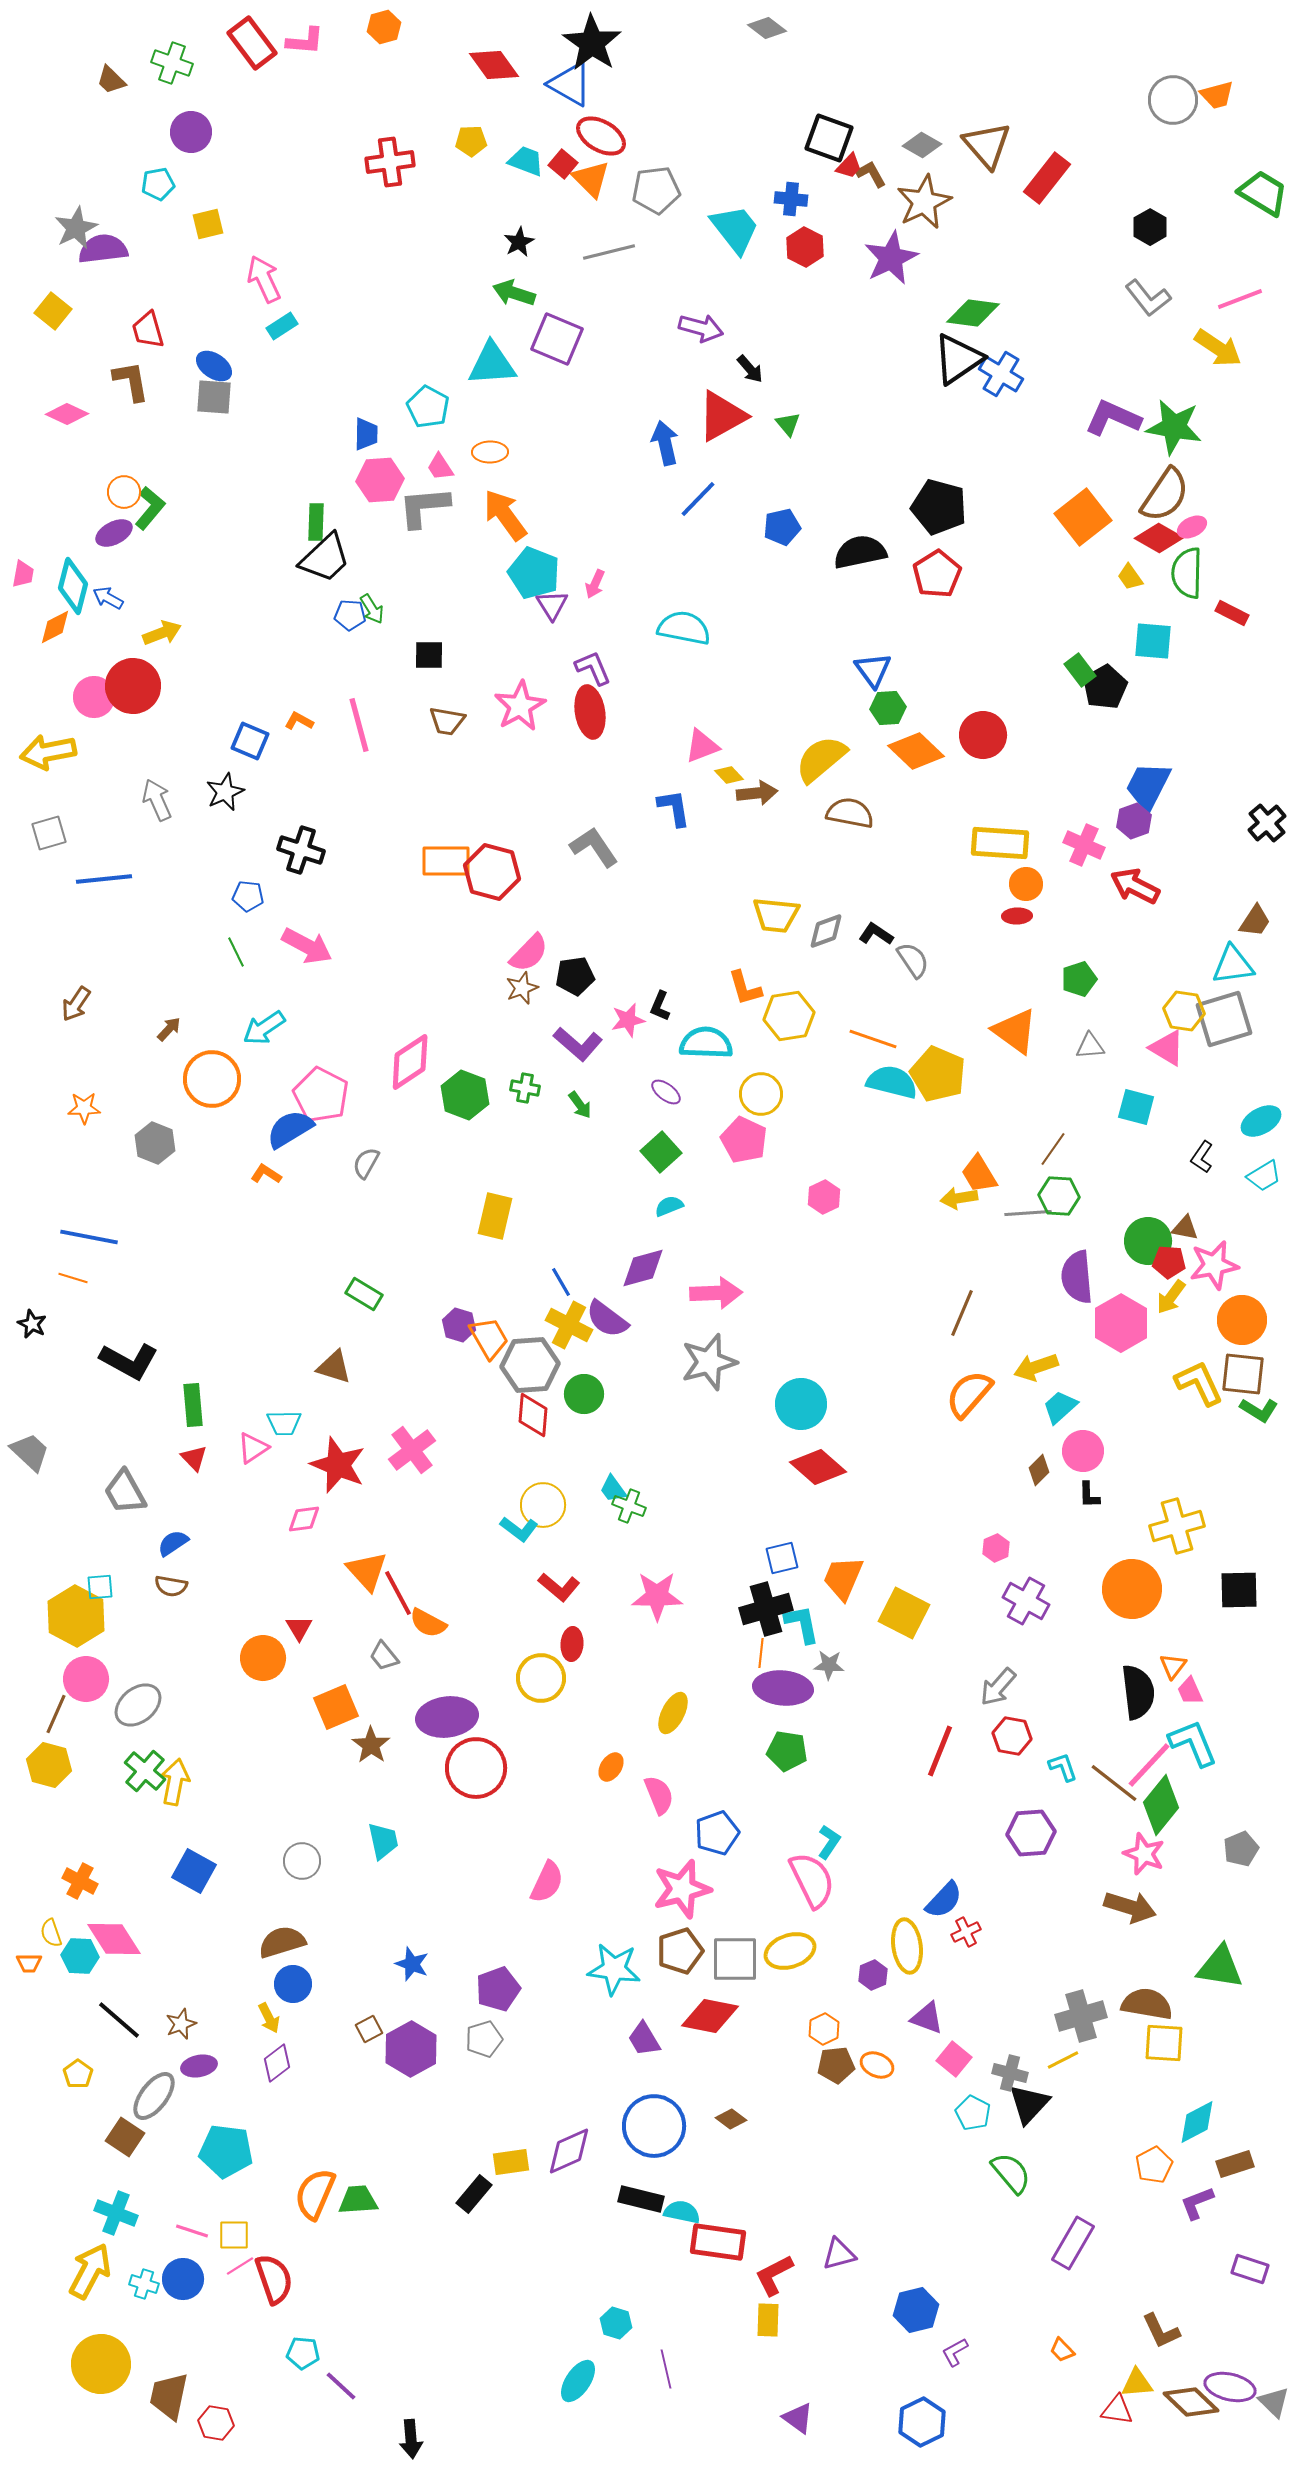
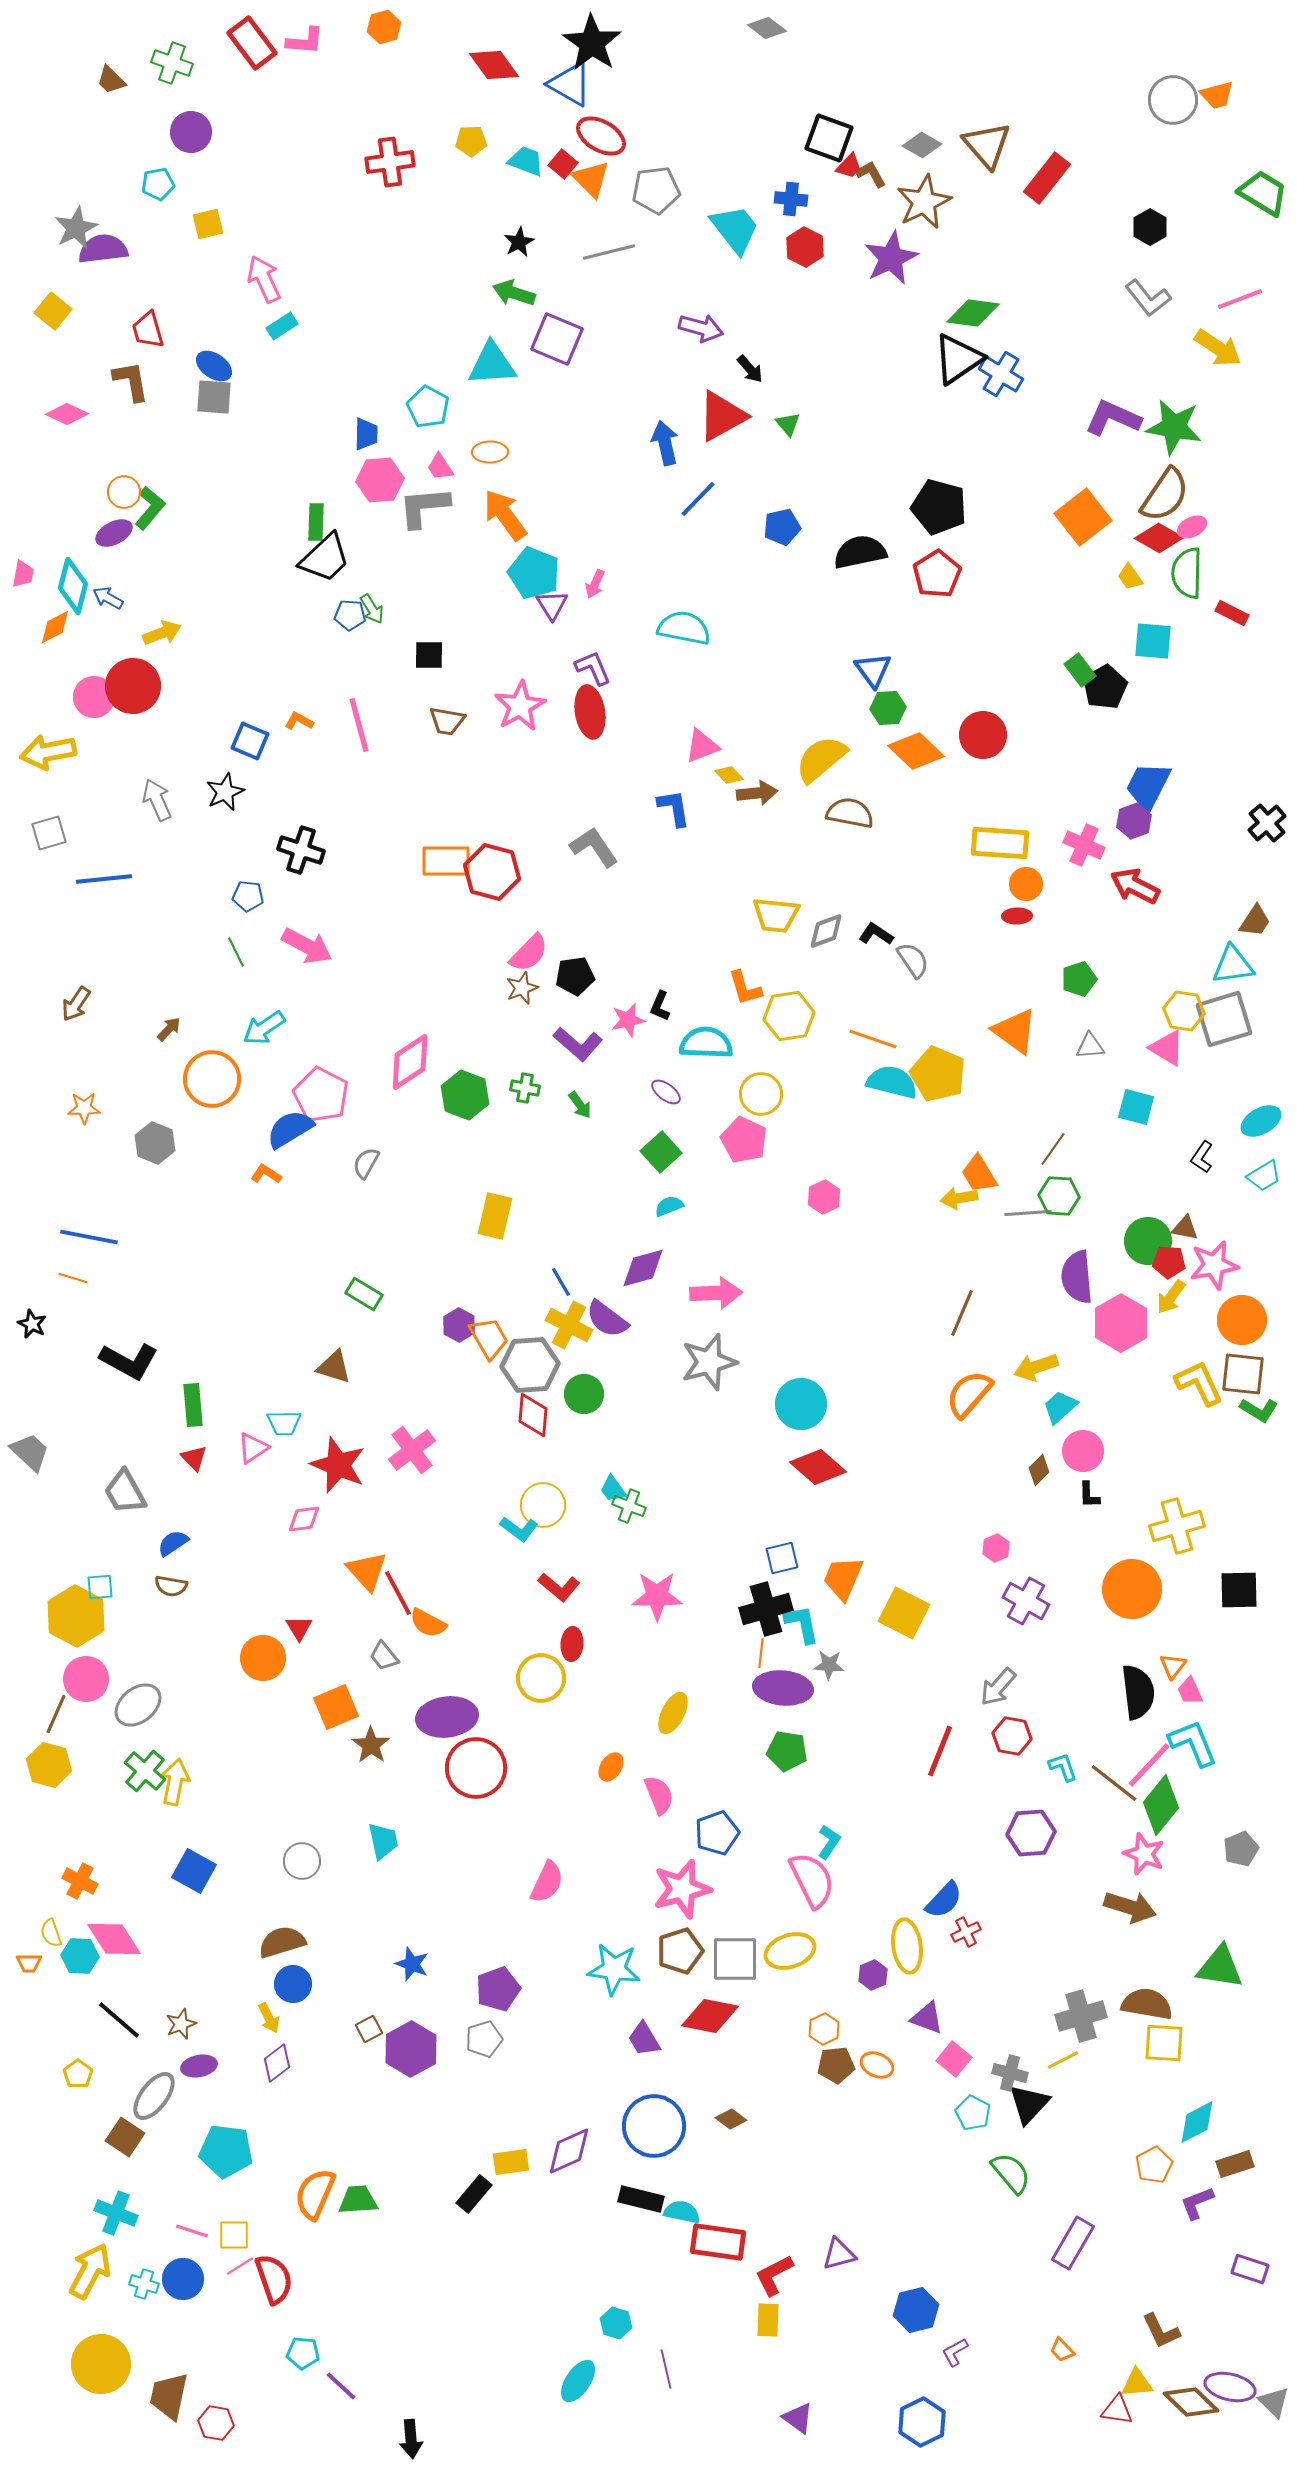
purple hexagon at (459, 1325): rotated 12 degrees clockwise
